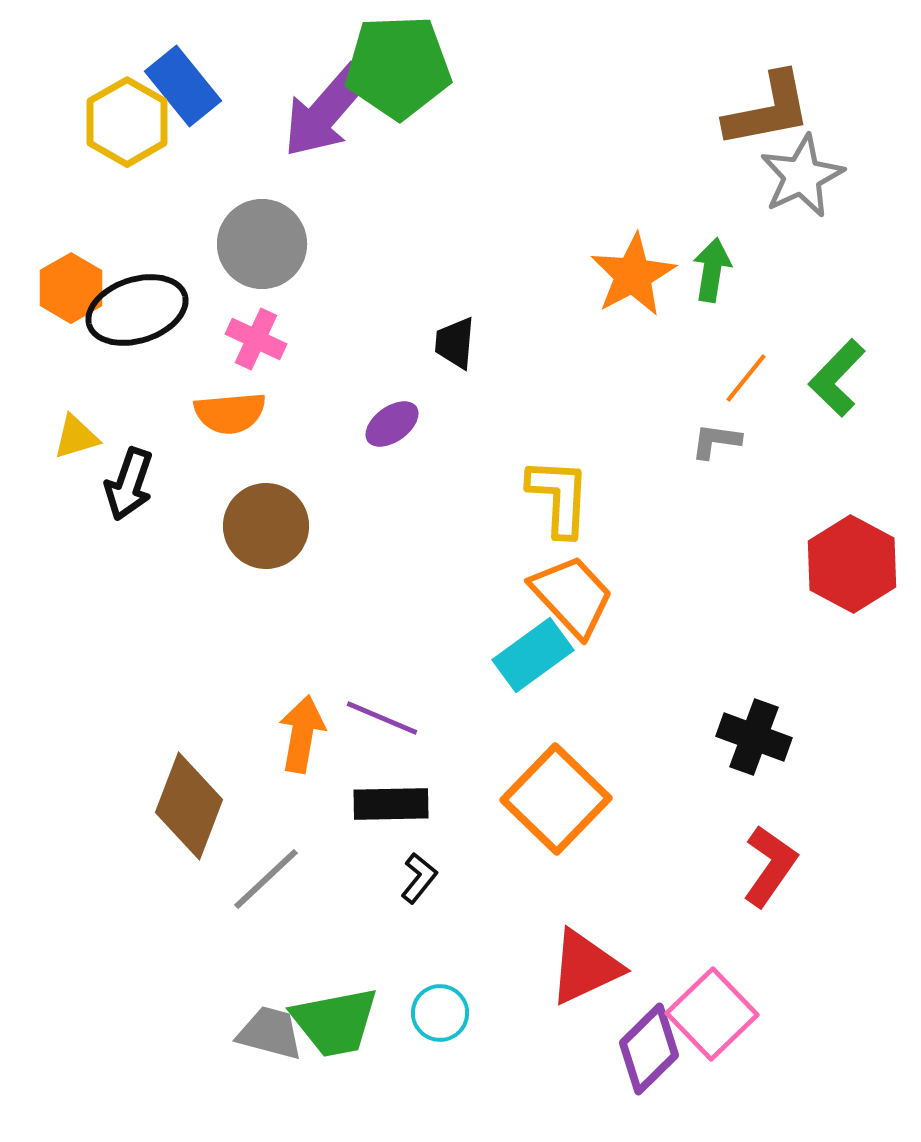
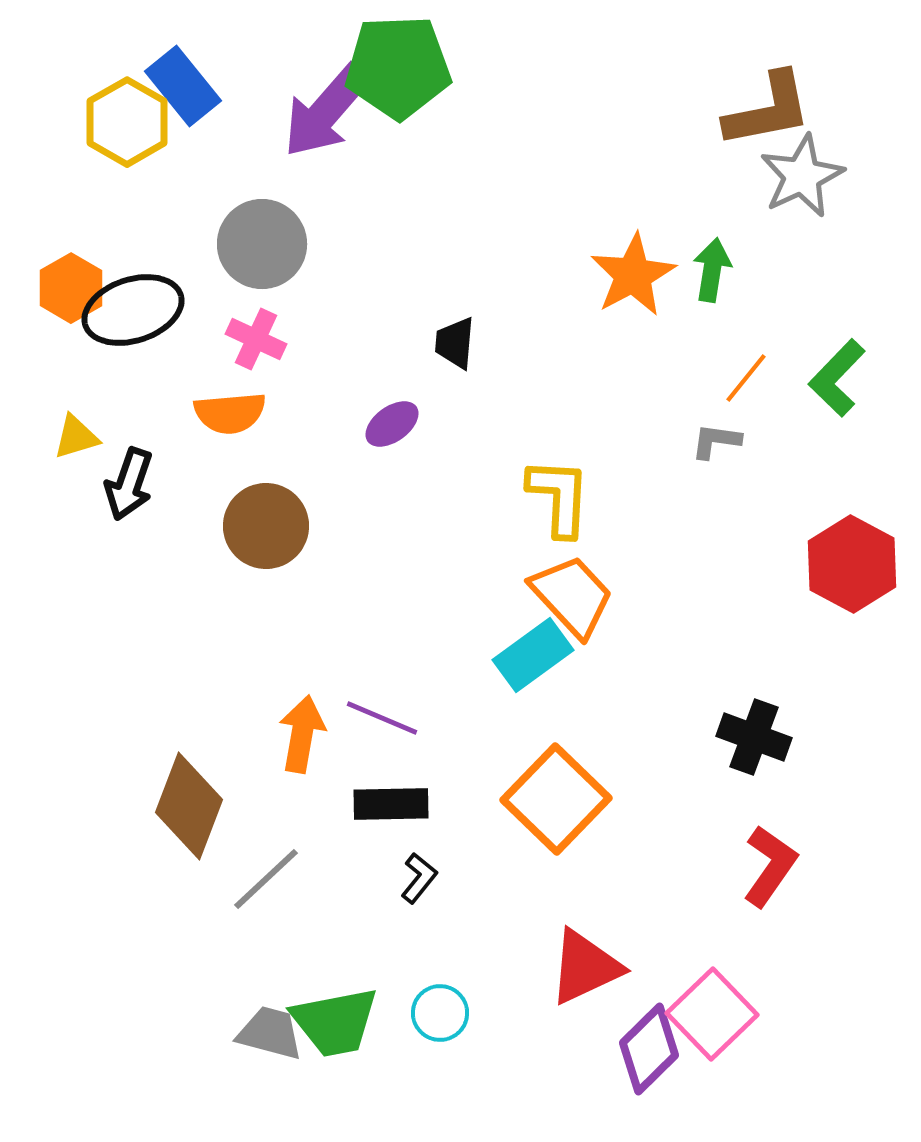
black ellipse: moved 4 px left
